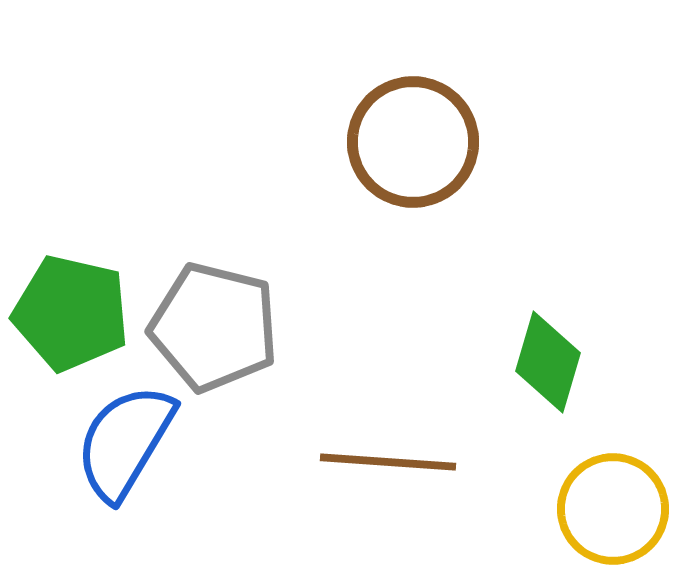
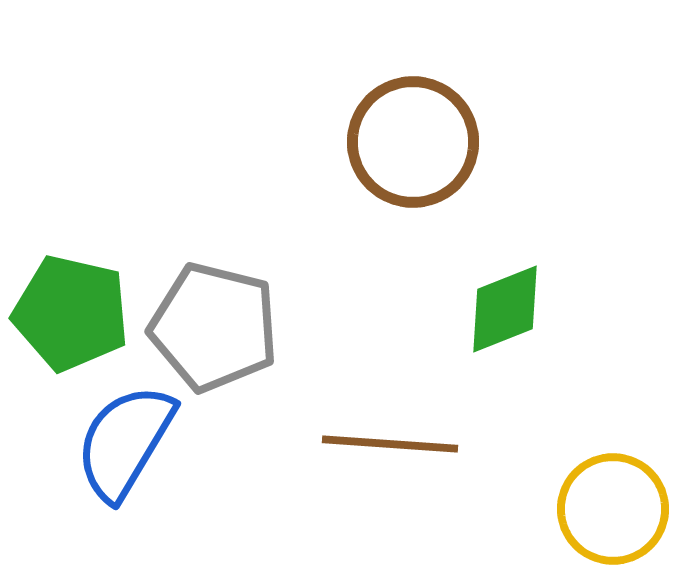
green diamond: moved 43 px left, 53 px up; rotated 52 degrees clockwise
brown line: moved 2 px right, 18 px up
